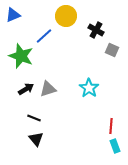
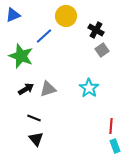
gray square: moved 10 px left; rotated 32 degrees clockwise
